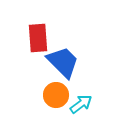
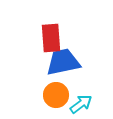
red rectangle: moved 13 px right
blue trapezoid: rotated 57 degrees counterclockwise
